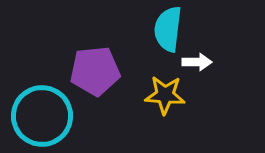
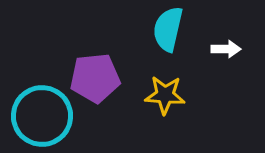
cyan semicircle: rotated 6 degrees clockwise
white arrow: moved 29 px right, 13 px up
purple pentagon: moved 7 px down
